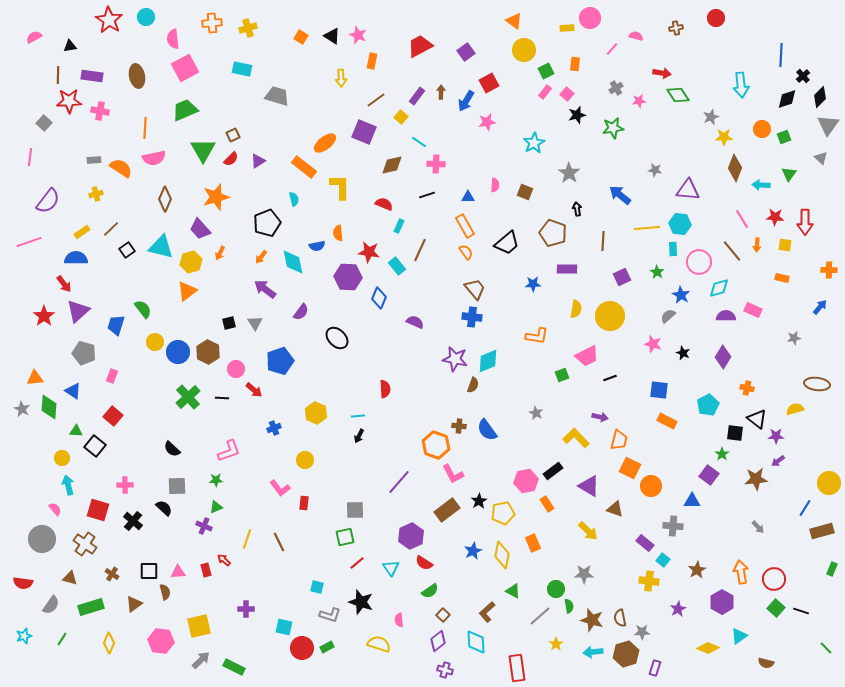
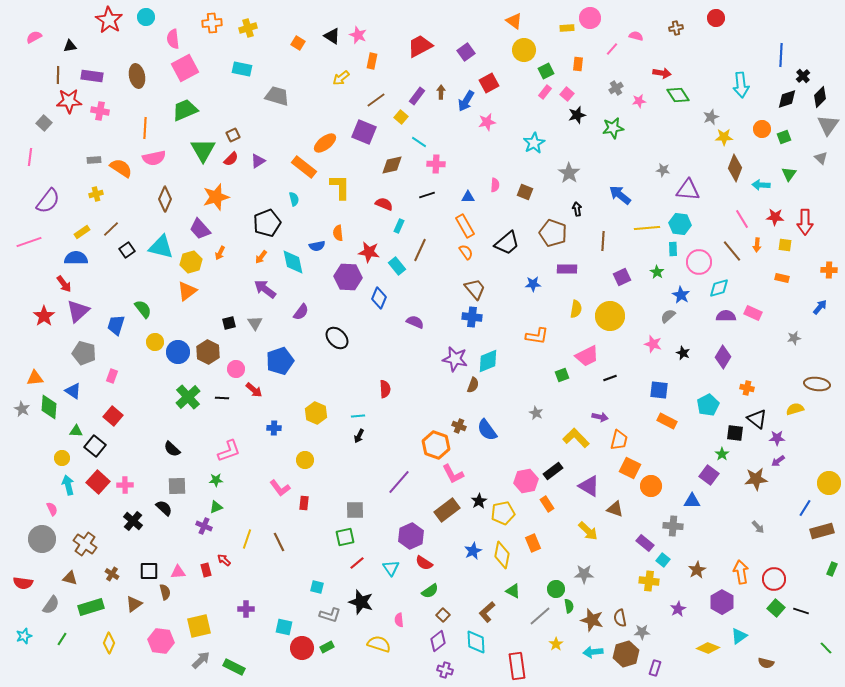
orange square at (301, 37): moved 3 px left, 6 px down
orange rectangle at (575, 64): moved 3 px right
yellow arrow at (341, 78): rotated 54 degrees clockwise
gray star at (655, 170): moved 8 px right
pink rectangle at (753, 310): moved 3 px down
brown cross at (459, 426): rotated 16 degrees clockwise
blue cross at (274, 428): rotated 24 degrees clockwise
purple star at (776, 436): moved 1 px right, 2 px down
pink semicircle at (55, 509): moved 3 px left; rotated 16 degrees clockwise
red square at (98, 510): moved 28 px up; rotated 25 degrees clockwise
red rectangle at (517, 668): moved 2 px up
